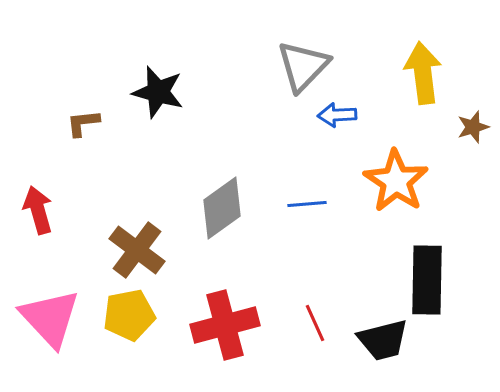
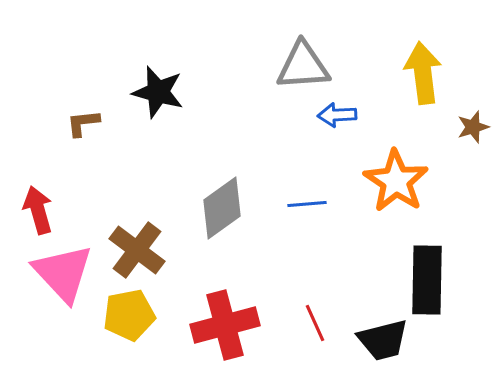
gray triangle: rotated 42 degrees clockwise
pink triangle: moved 13 px right, 45 px up
